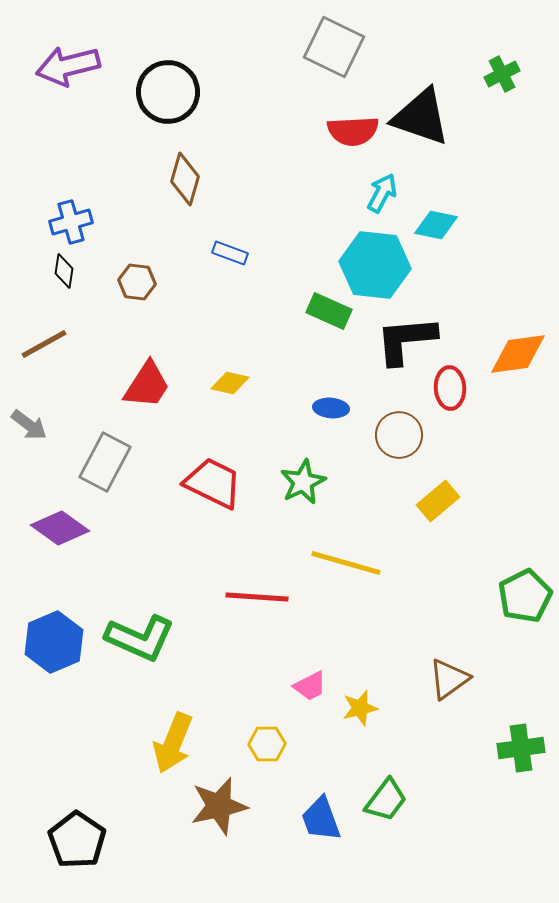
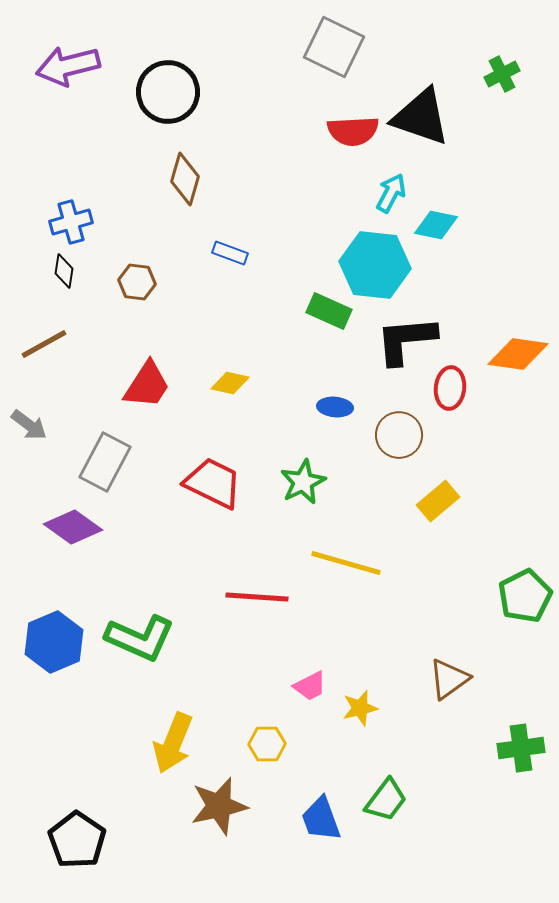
cyan arrow at (382, 193): moved 9 px right
orange diamond at (518, 354): rotated 16 degrees clockwise
red ellipse at (450, 388): rotated 9 degrees clockwise
blue ellipse at (331, 408): moved 4 px right, 1 px up
purple diamond at (60, 528): moved 13 px right, 1 px up
